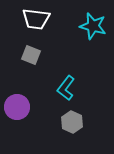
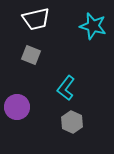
white trapezoid: rotated 20 degrees counterclockwise
